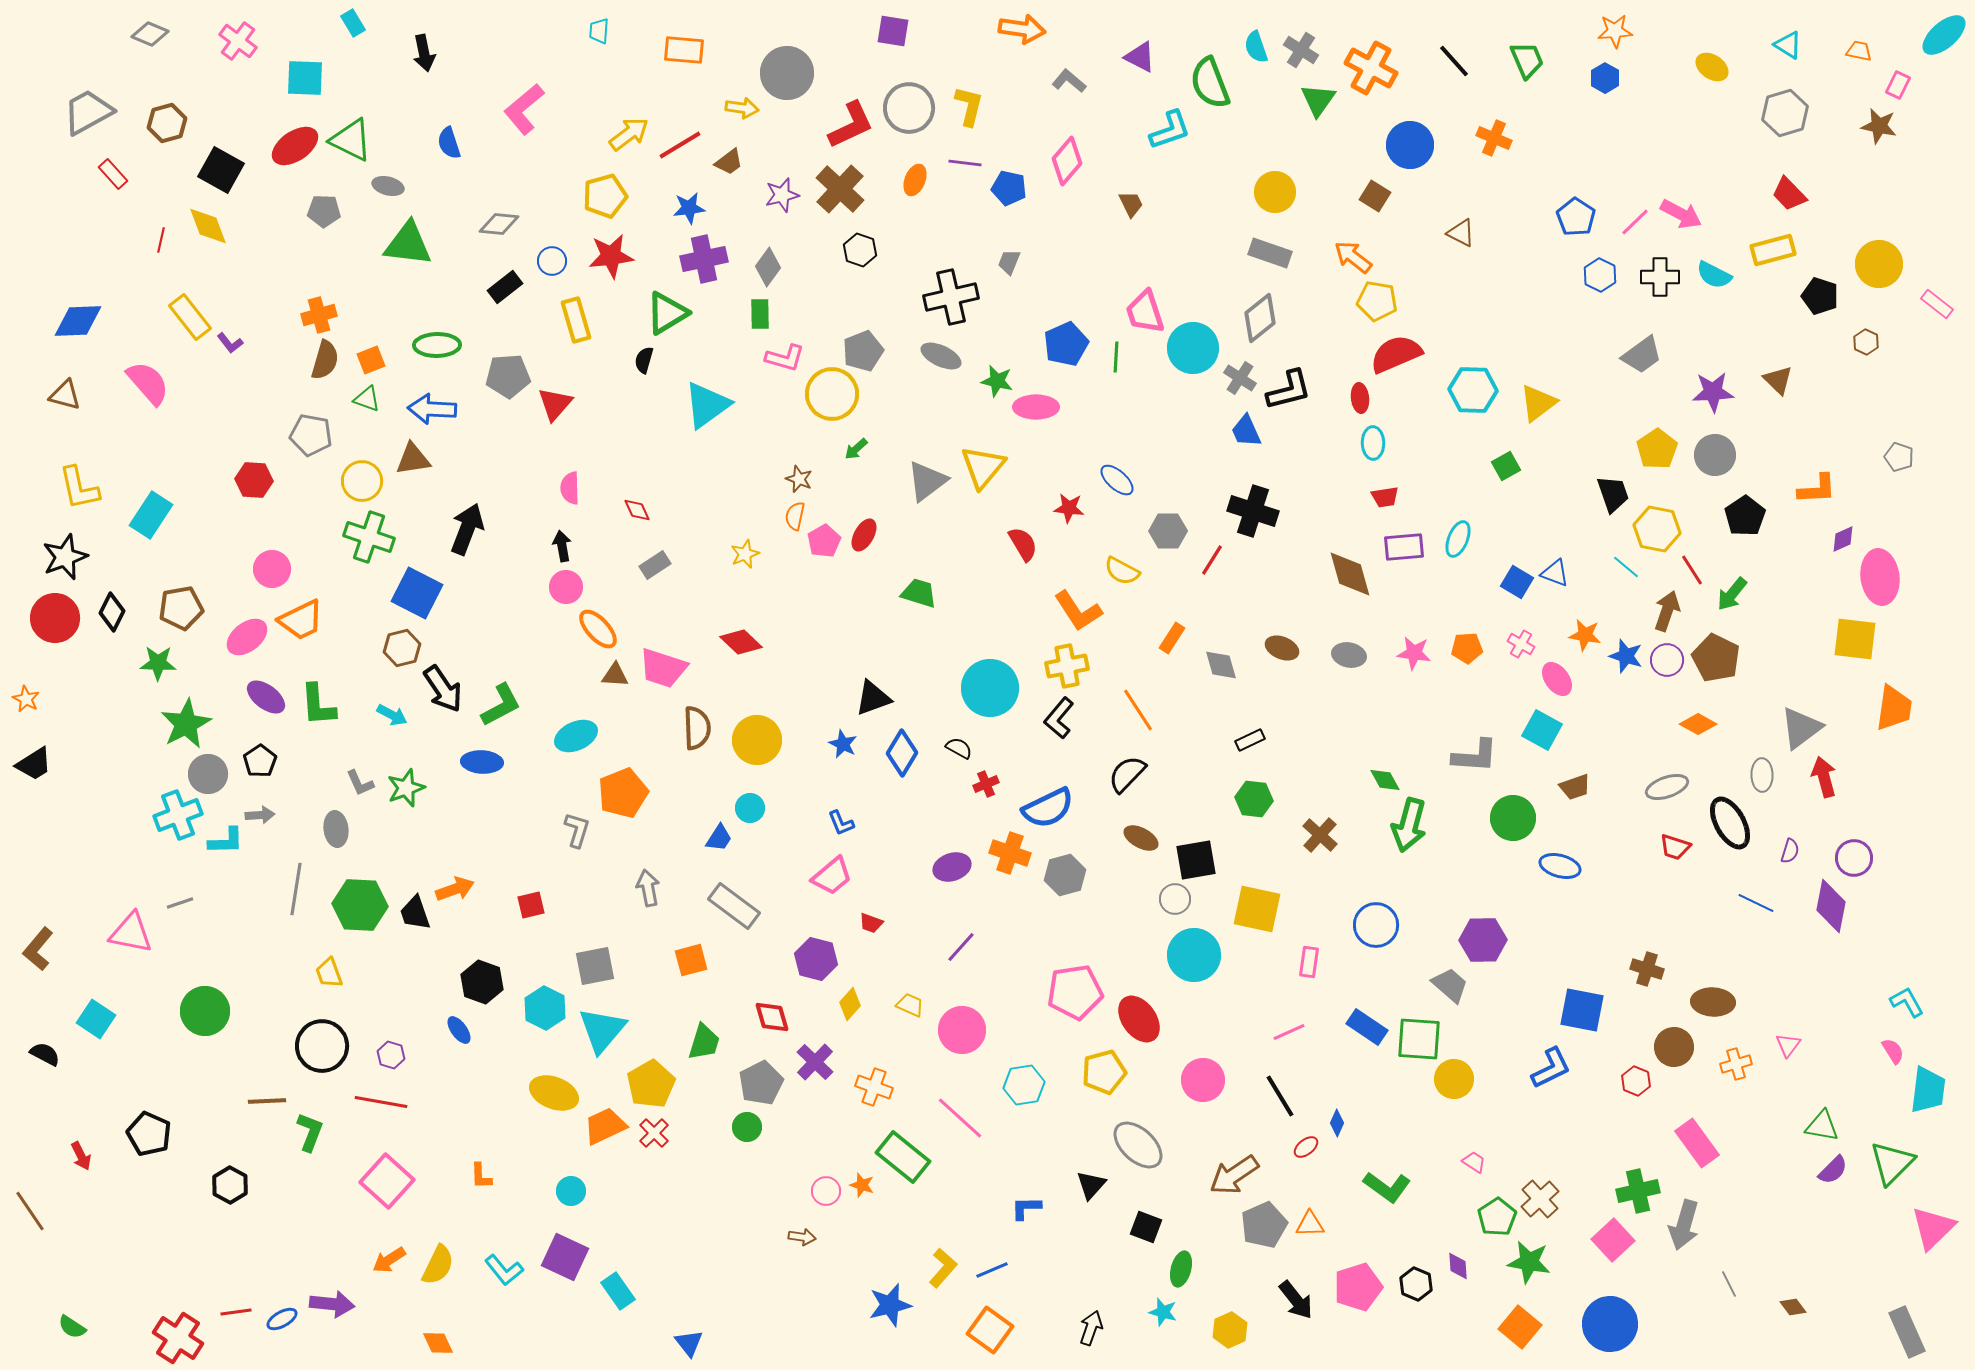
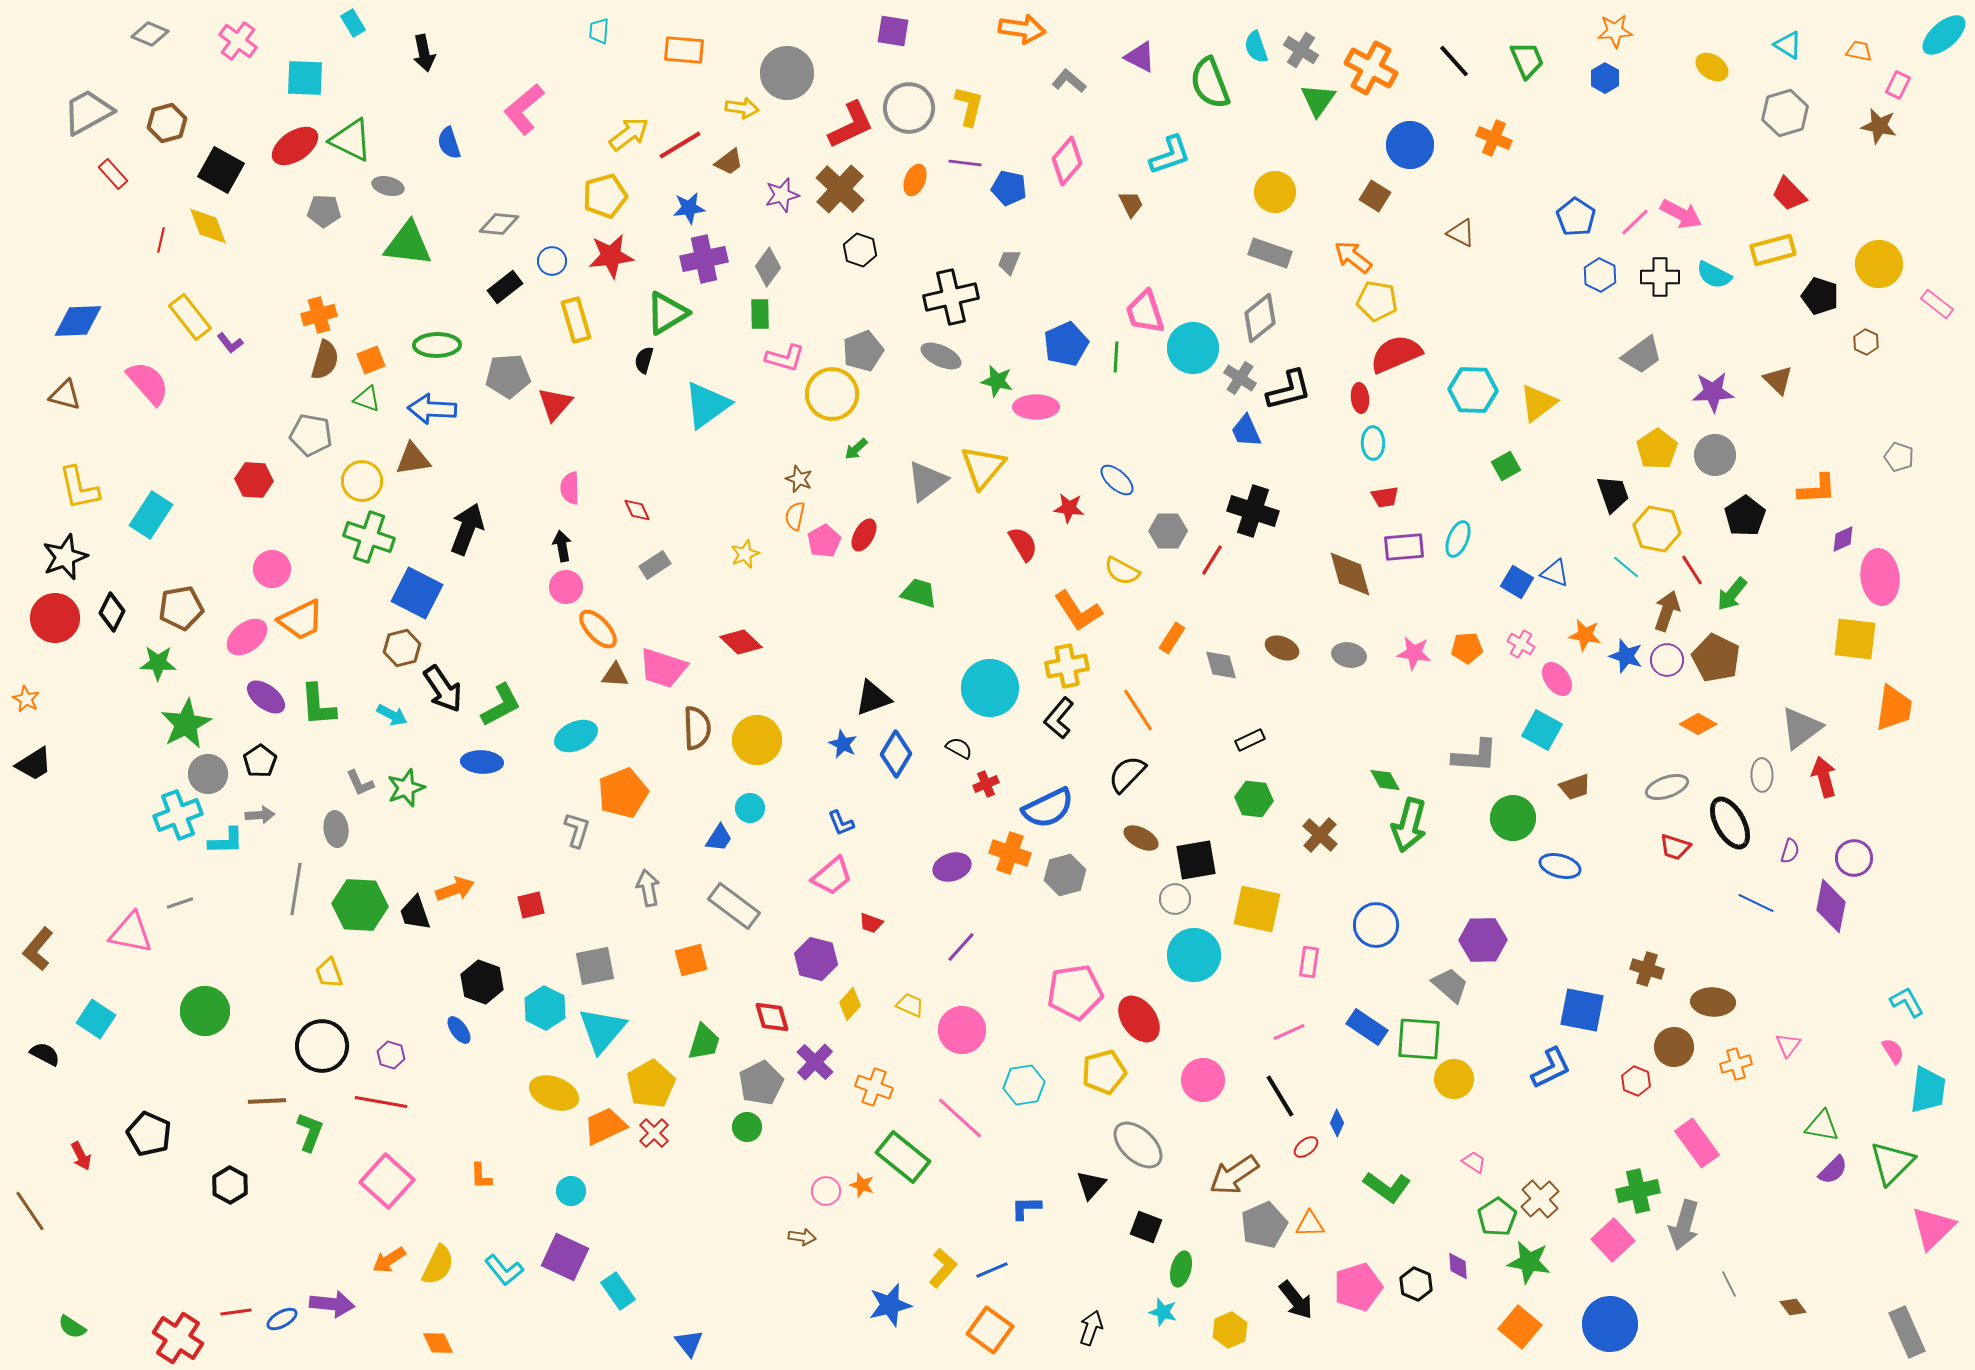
cyan L-shape at (1170, 130): moved 25 px down
blue diamond at (902, 753): moved 6 px left, 1 px down
